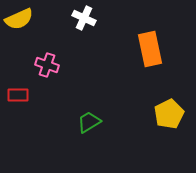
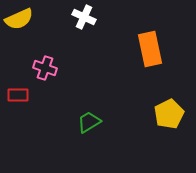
white cross: moved 1 px up
pink cross: moved 2 px left, 3 px down
